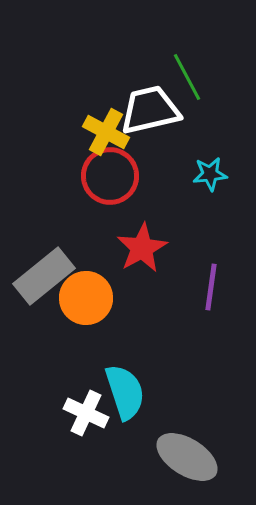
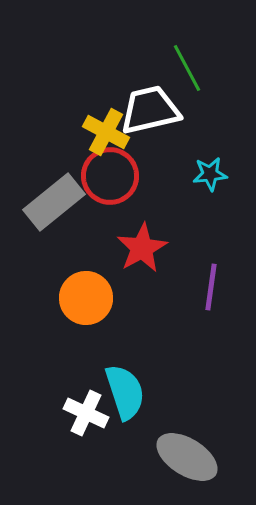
green line: moved 9 px up
gray rectangle: moved 10 px right, 74 px up
